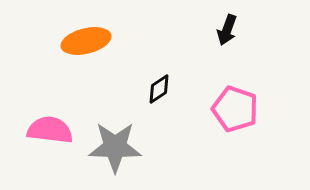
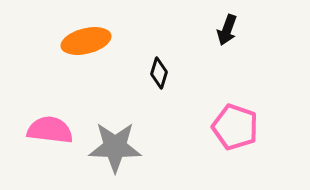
black diamond: moved 16 px up; rotated 40 degrees counterclockwise
pink pentagon: moved 18 px down
